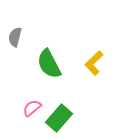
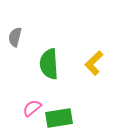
green semicircle: rotated 24 degrees clockwise
green rectangle: rotated 40 degrees clockwise
